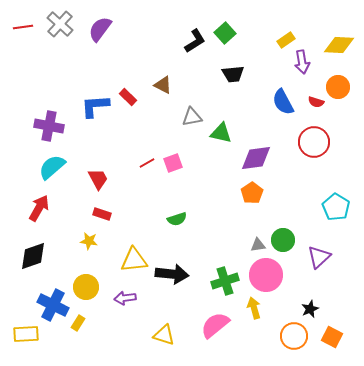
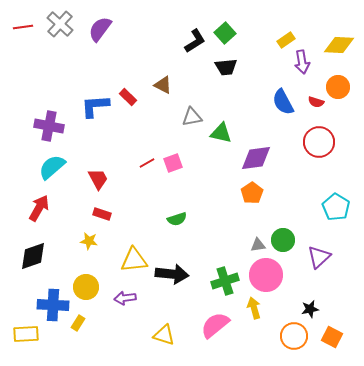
black trapezoid at (233, 74): moved 7 px left, 7 px up
red circle at (314, 142): moved 5 px right
blue cross at (53, 305): rotated 24 degrees counterclockwise
black star at (310, 309): rotated 12 degrees clockwise
